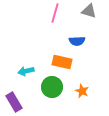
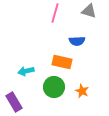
green circle: moved 2 px right
